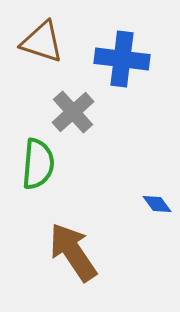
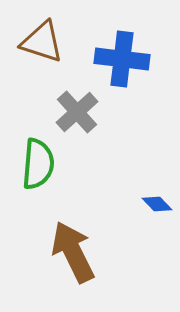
gray cross: moved 4 px right
blue diamond: rotated 8 degrees counterclockwise
brown arrow: rotated 8 degrees clockwise
